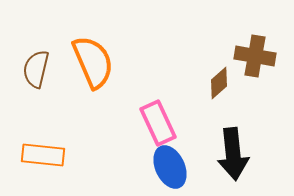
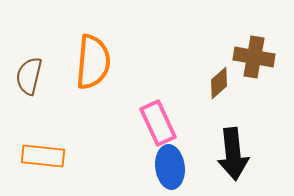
brown cross: moved 1 px left, 1 px down
orange semicircle: rotated 28 degrees clockwise
brown semicircle: moved 7 px left, 7 px down
orange rectangle: moved 1 px down
blue ellipse: rotated 18 degrees clockwise
